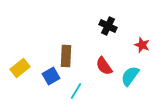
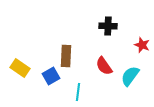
black cross: rotated 24 degrees counterclockwise
yellow rectangle: rotated 72 degrees clockwise
cyan line: moved 2 px right, 1 px down; rotated 24 degrees counterclockwise
